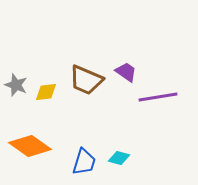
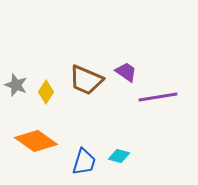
yellow diamond: rotated 50 degrees counterclockwise
orange diamond: moved 6 px right, 5 px up
cyan diamond: moved 2 px up
